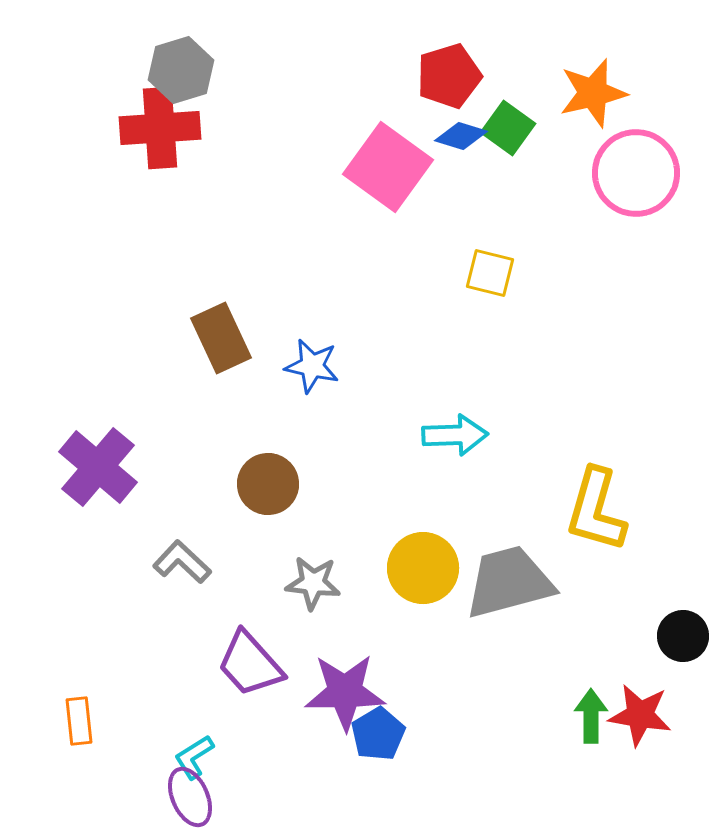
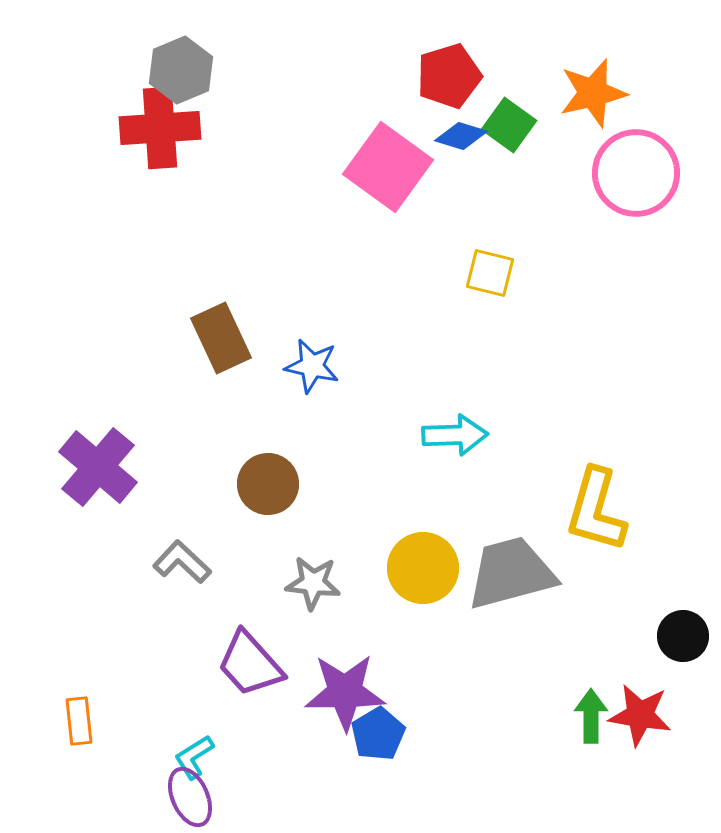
gray hexagon: rotated 6 degrees counterclockwise
green square: moved 1 px right, 3 px up
gray trapezoid: moved 2 px right, 9 px up
